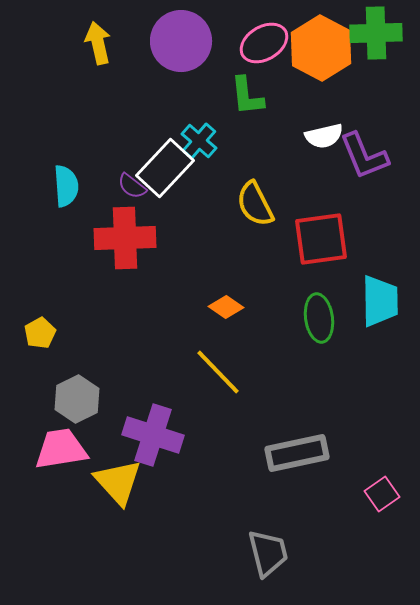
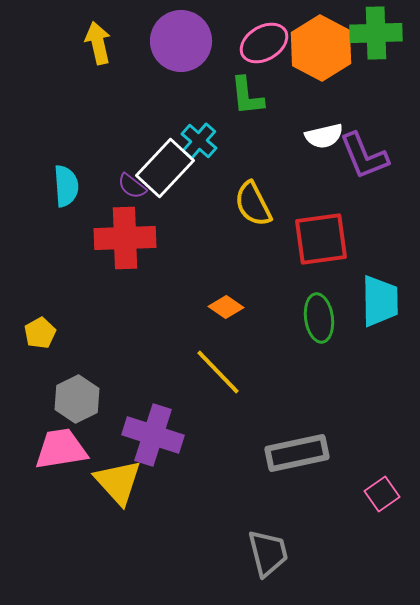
yellow semicircle: moved 2 px left
